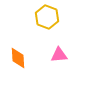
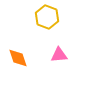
orange diamond: rotated 15 degrees counterclockwise
